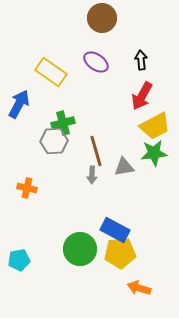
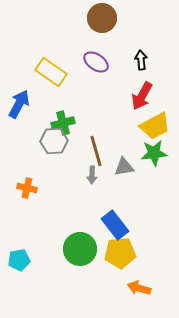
blue rectangle: moved 5 px up; rotated 24 degrees clockwise
